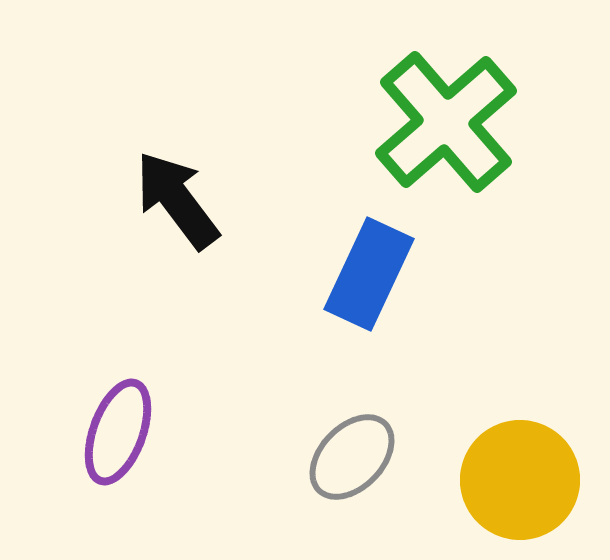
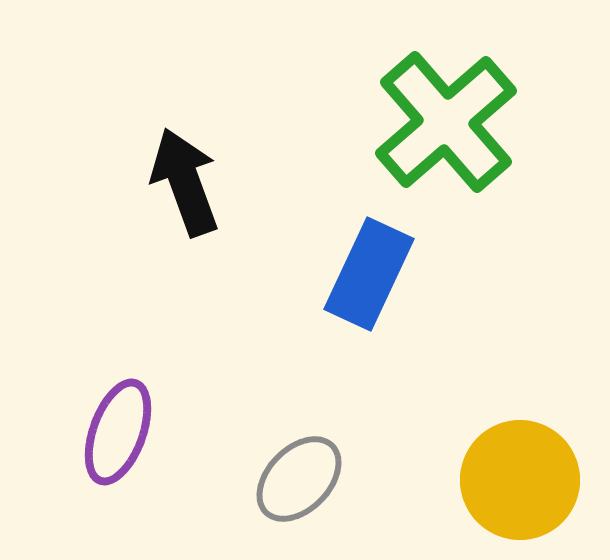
black arrow: moved 8 px right, 18 px up; rotated 17 degrees clockwise
gray ellipse: moved 53 px left, 22 px down
